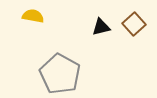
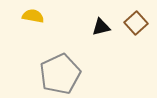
brown square: moved 2 px right, 1 px up
gray pentagon: rotated 18 degrees clockwise
